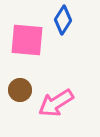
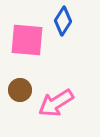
blue diamond: moved 1 px down
